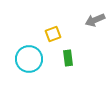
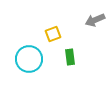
green rectangle: moved 2 px right, 1 px up
